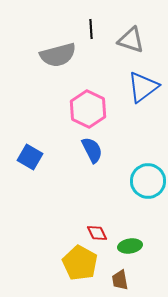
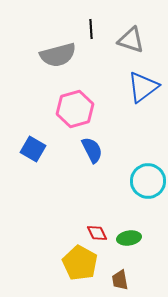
pink hexagon: moved 13 px left; rotated 18 degrees clockwise
blue square: moved 3 px right, 8 px up
green ellipse: moved 1 px left, 8 px up
